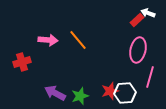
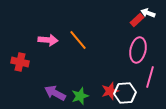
red cross: moved 2 px left; rotated 30 degrees clockwise
